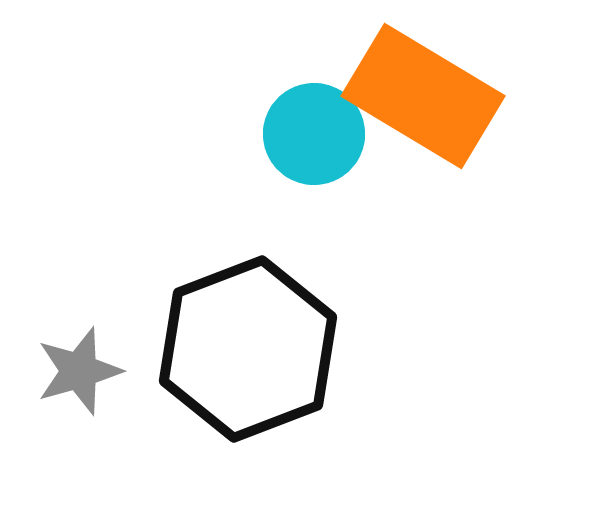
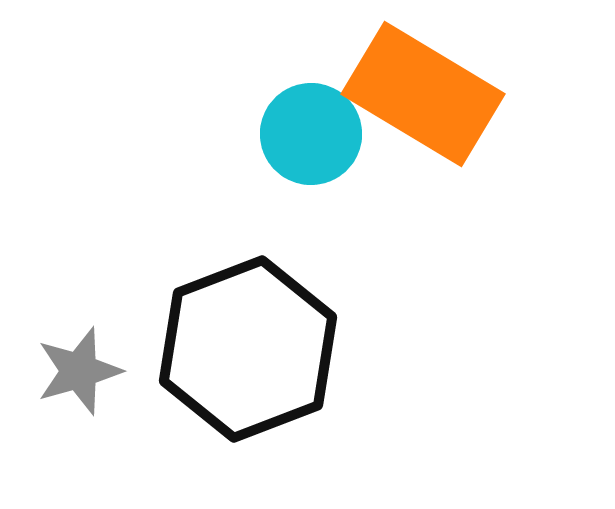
orange rectangle: moved 2 px up
cyan circle: moved 3 px left
